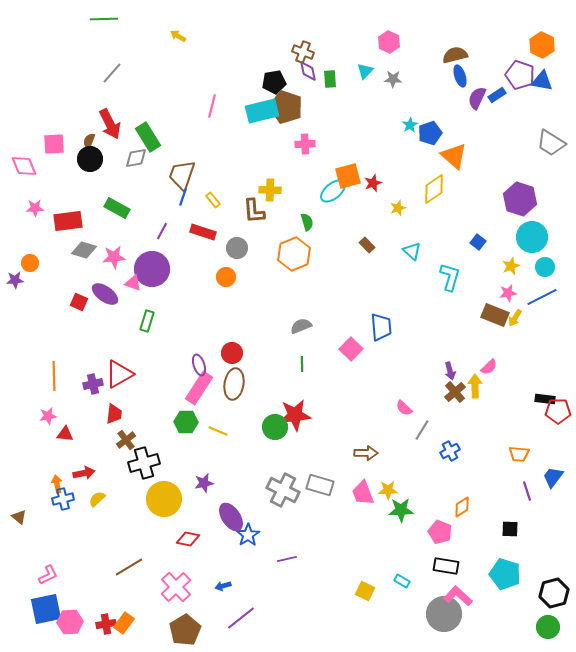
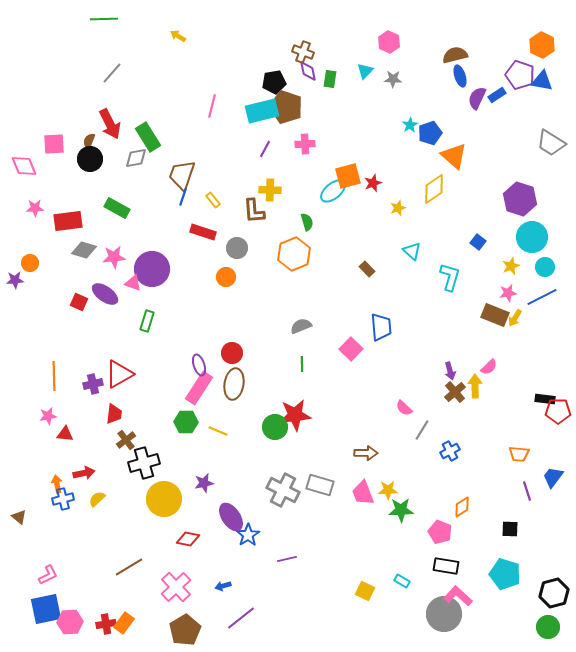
green rectangle at (330, 79): rotated 12 degrees clockwise
purple line at (162, 231): moved 103 px right, 82 px up
brown rectangle at (367, 245): moved 24 px down
